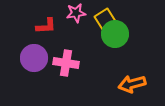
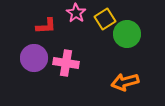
pink star: rotated 30 degrees counterclockwise
green circle: moved 12 px right
orange arrow: moved 7 px left, 2 px up
